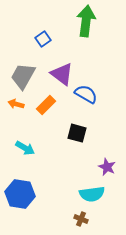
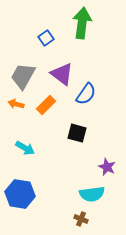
green arrow: moved 4 px left, 2 px down
blue square: moved 3 px right, 1 px up
blue semicircle: rotated 95 degrees clockwise
